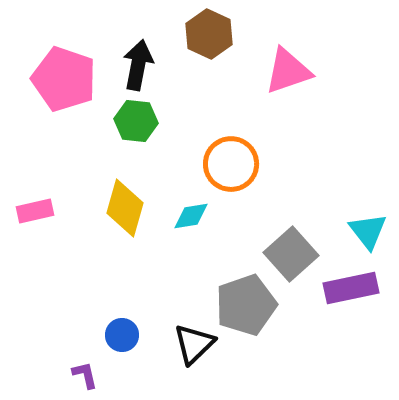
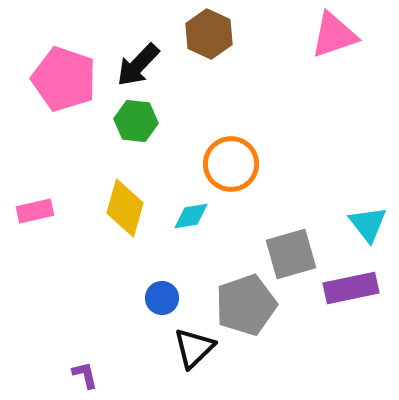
black arrow: rotated 147 degrees counterclockwise
pink triangle: moved 46 px right, 36 px up
cyan triangle: moved 7 px up
gray square: rotated 26 degrees clockwise
blue circle: moved 40 px right, 37 px up
black triangle: moved 4 px down
